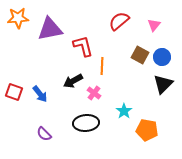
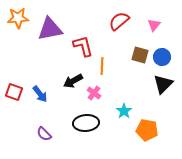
brown square: rotated 12 degrees counterclockwise
